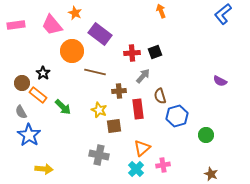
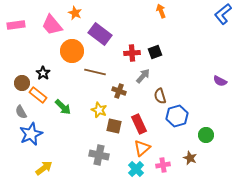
brown cross: rotated 24 degrees clockwise
red rectangle: moved 1 px right, 15 px down; rotated 18 degrees counterclockwise
brown square: rotated 21 degrees clockwise
blue star: moved 2 px right, 1 px up; rotated 15 degrees clockwise
yellow arrow: moved 1 px up; rotated 42 degrees counterclockwise
brown star: moved 21 px left, 16 px up
